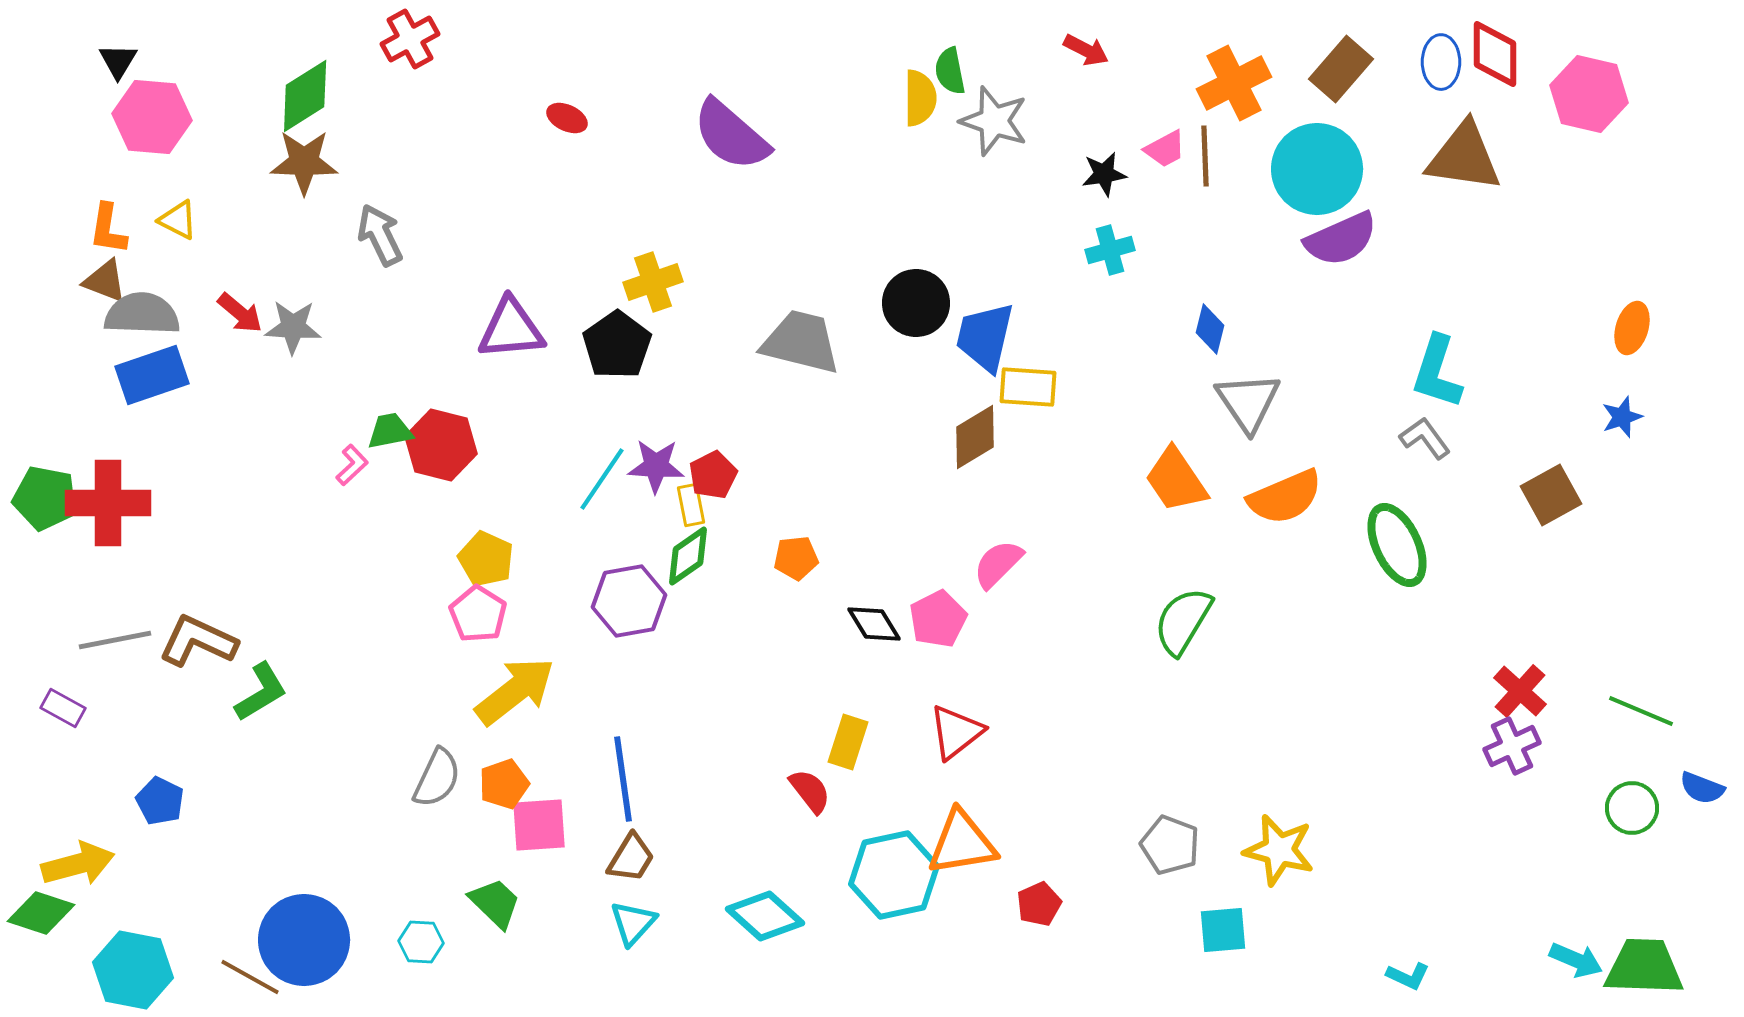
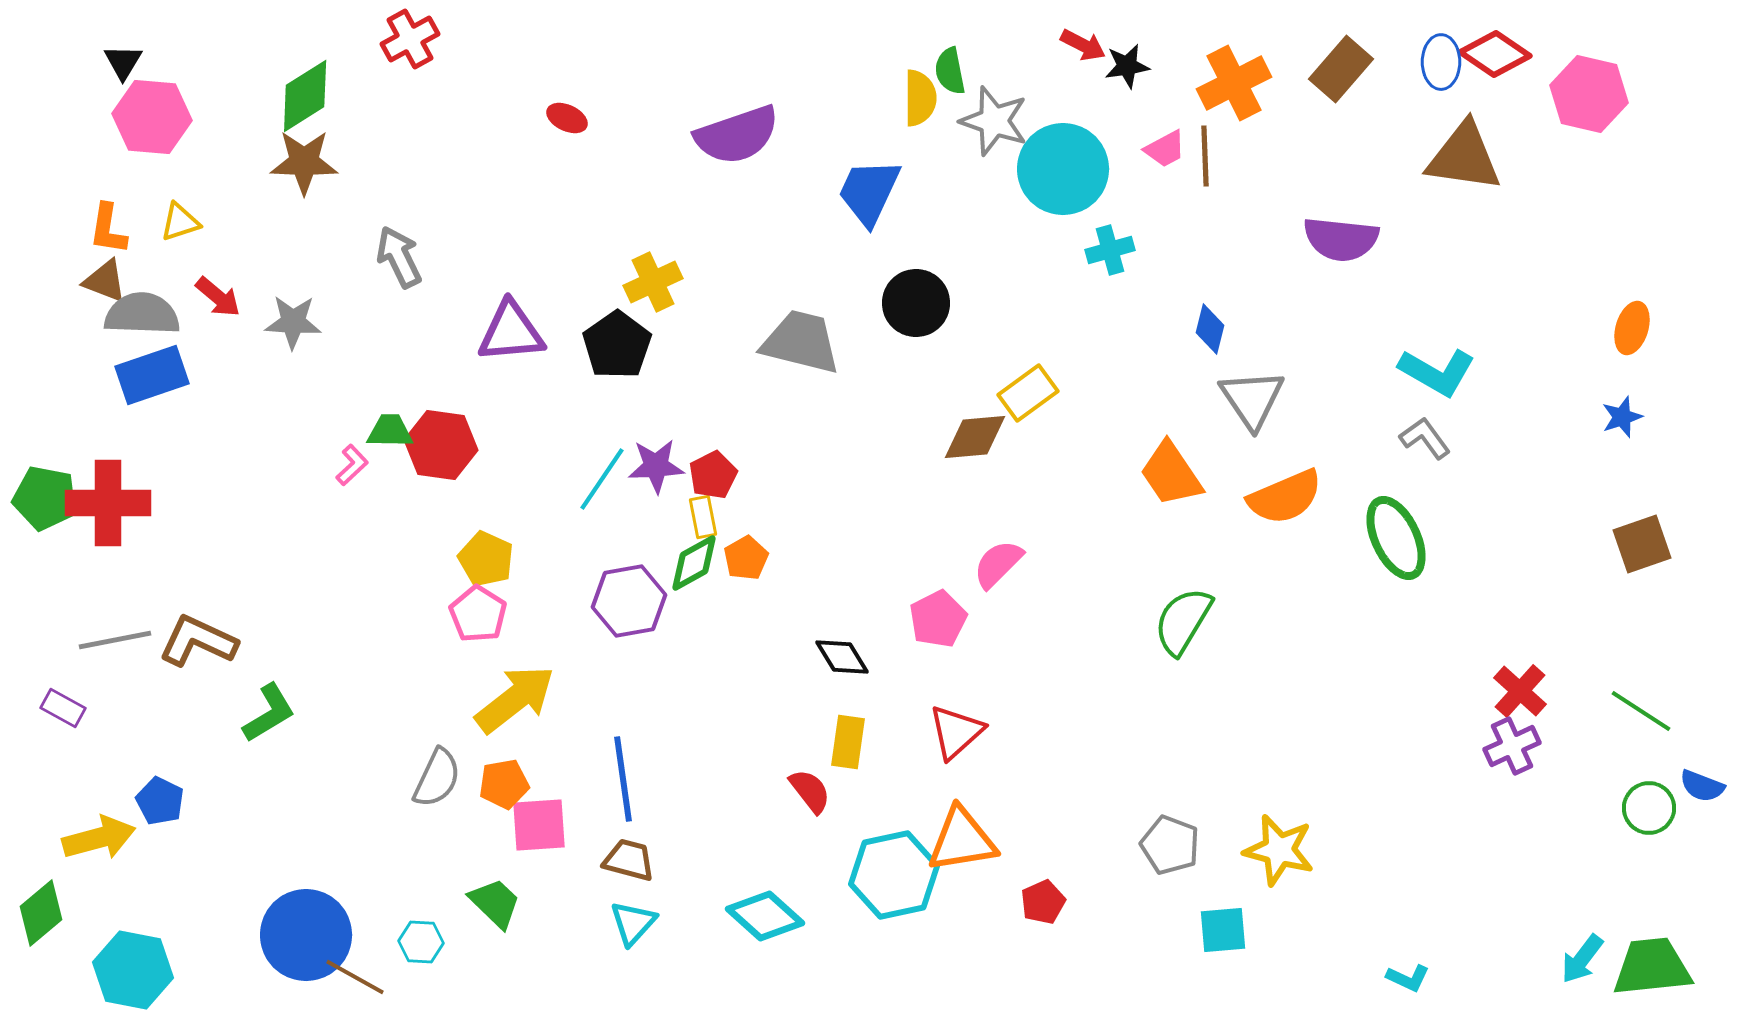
red arrow at (1086, 50): moved 3 px left, 5 px up
red diamond at (1495, 54): rotated 56 degrees counterclockwise
black triangle at (118, 61): moved 5 px right, 1 px down
purple semicircle at (731, 135): moved 6 px right; rotated 60 degrees counterclockwise
cyan circle at (1317, 169): moved 254 px left
black star at (1104, 174): moved 23 px right, 108 px up
yellow triangle at (178, 220): moved 2 px right, 2 px down; rotated 45 degrees counterclockwise
gray arrow at (380, 235): moved 19 px right, 22 px down
purple semicircle at (1341, 239): rotated 30 degrees clockwise
yellow cross at (653, 282): rotated 6 degrees counterclockwise
red arrow at (240, 313): moved 22 px left, 16 px up
gray star at (293, 327): moved 5 px up
purple triangle at (511, 329): moved 3 px down
blue trapezoid at (985, 337): moved 116 px left, 145 px up; rotated 12 degrees clockwise
cyan L-shape at (1437, 372): rotated 78 degrees counterclockwise
yellow rectangle at (1028, 387): moved 6 px down; rotated 40 degrees counterclockwise
gray triangle at (1248, 402): moved 4 px right, 3 px up
green trapezoid at (390, 431): rotated 12 degrees clockwise
brown diamond at (975, 437): rotated 26 degrees clockwise
red hexagon at (441, 445): rotated 6 degrees counterclockwise
purple star at (656, 466): rotated 6 degrees counterclockwise
orange trapezoid at (1176, 480): moved 5 px left, 6 px up
brown square at (1551, 495): moved 91 px right, 49 px down; rotated 10 degrees clockwise
yellow rectangle at (691, 505): moved 12 px right, 12 px down
green ellipse at (1397, 545): moved 1 px left, 7 px up
green diamond at (688, 556): moved 6 px right, 7 px down; rotated 6 degrees clockwise
orange pentagon at (796, 558): moved 50 px left; rotated 24 degrees counterclockwise
black diamond at (874, 624): moved 32 px left, 33 px down
yellow arrow at (515, 691): moved 8 px down
green L-shape at (261, 692): moved 8 px right, 21 px down
green line at (1641, 711): rotated 10 degrees clockwise
red triangle at (956, 732): rotated 4 degrees counterclockwise
yellow rectangle at (848, 742): rotated 10 degrees counterclockwise
orange pentagon at (504, 784): rotated 9 degrees clockwise
blue semicircle at (1702, 788): moved 2 px up
green circle at (1632, 808): moved 17 px right
orange triangle at (962, 843): moved 3 px up
brown trapezoid at (631, 858): moved 2 px left, 2 px down; rotated 106 degrees counterclockwise
yellow arrow at (78, 864): moved 21 px right, 26 px up
red pentagon at (1039, 904): moved 4 px right, 2 px up
green diamond at (41, 913): rotated 58 degrees counterclockwise
blue circle at (304, 940): moved 2 px right, 5 px up
cyan arrow at (1576, 960): moved 6 px right, 1 px up; rotated 104 degrees clockwise
green trapezoid at (1644, 967): moved 8 px right; rotated 8 degrees counterclockwise
cyan L-shape at (1408, 976): moved 2 px down
brown line at (250, 977): moved 105 px right
